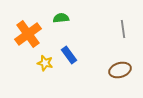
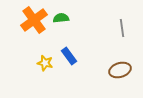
gray line: moved 1 px left, 1 px up
orange cross: moved 6 px right, 14 px up
blue rectangle: moved 1 px down
